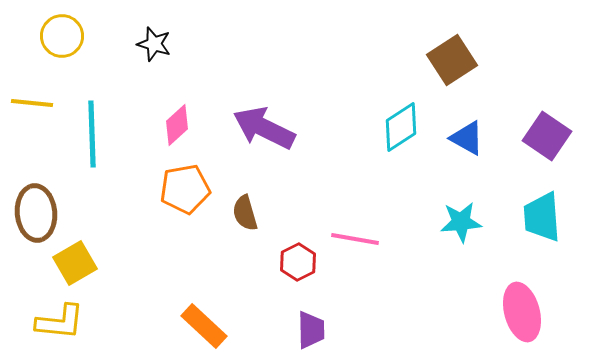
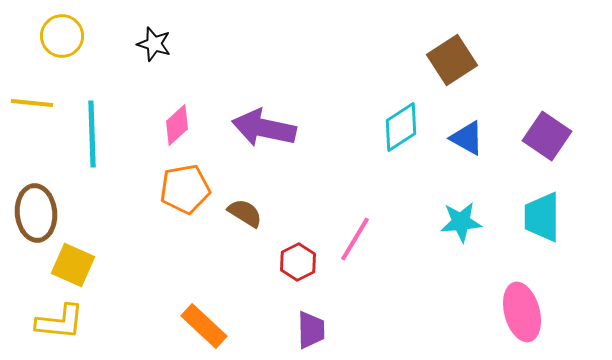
purple arrow: rotated 14 degrees counterclockwise
brown semicircle: rotated 138 degrees clockwise
cyan trapezoid: rotated 4 degrees clockwise
pink line: rotated 69 degrees counterclockwise
yellow square: moved 2 px left, 2 px down; rotated 36 degrees counterclockwise
